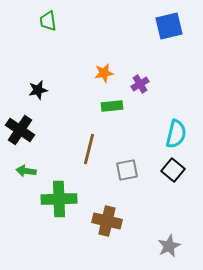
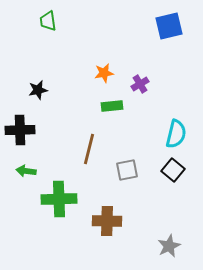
black cross: rotated 36 degrees counterclockwise
brown cross: rotated 12 degrees counterclockwise
